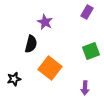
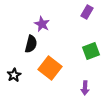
purple star: moved 3 px left, 2 px down
black star: moved 4 px up; rotated 16 degrees counterclockwise
